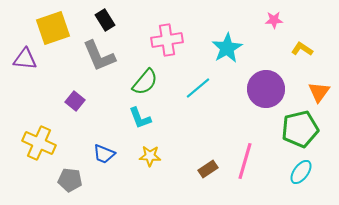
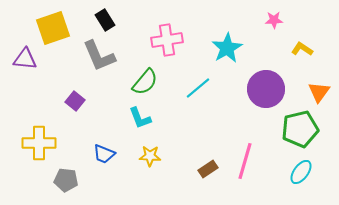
yellow cross: rotated 24 degrees counterclockwise
gray pentagon: moved 4 px left
